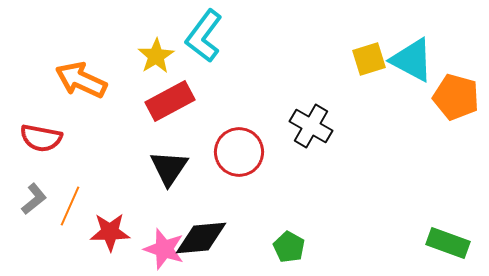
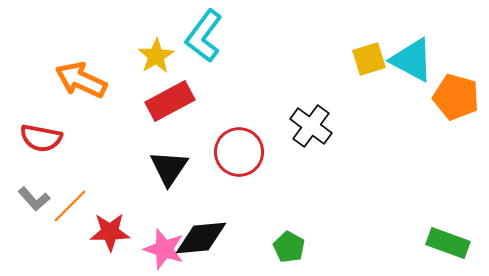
black cross: rotated 6 degrees clockwise
gray L-shape: rotated 88 degrees clockwise
orange line: rotated 21 degrees clockwise
